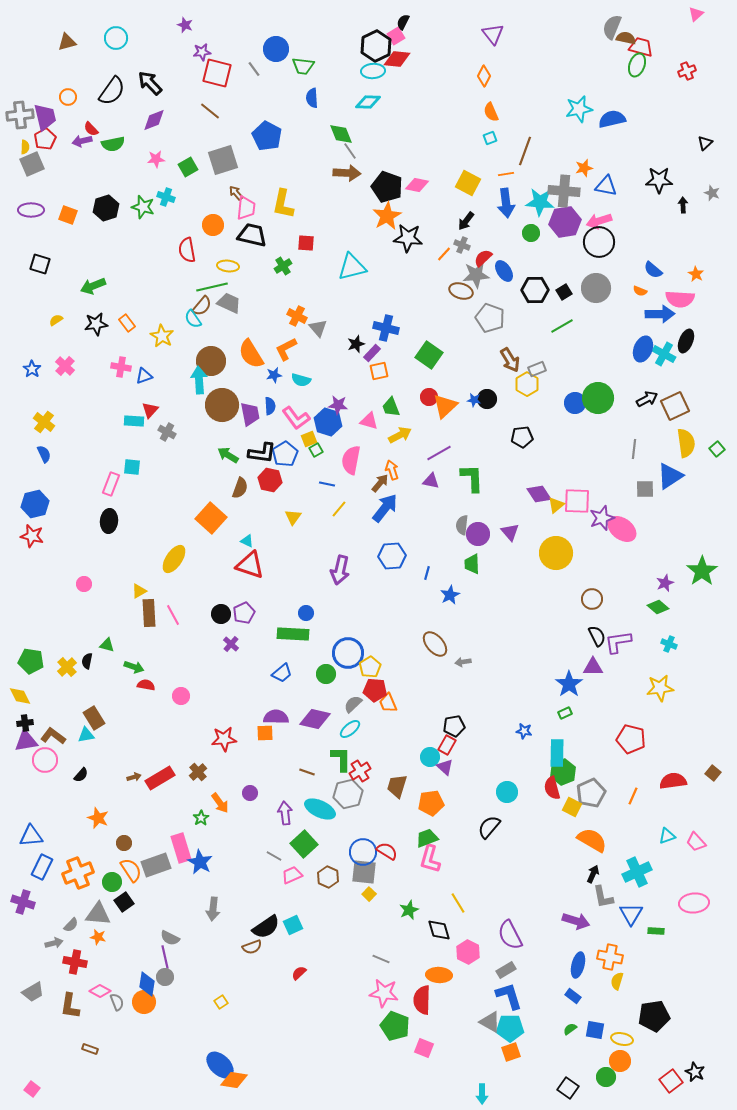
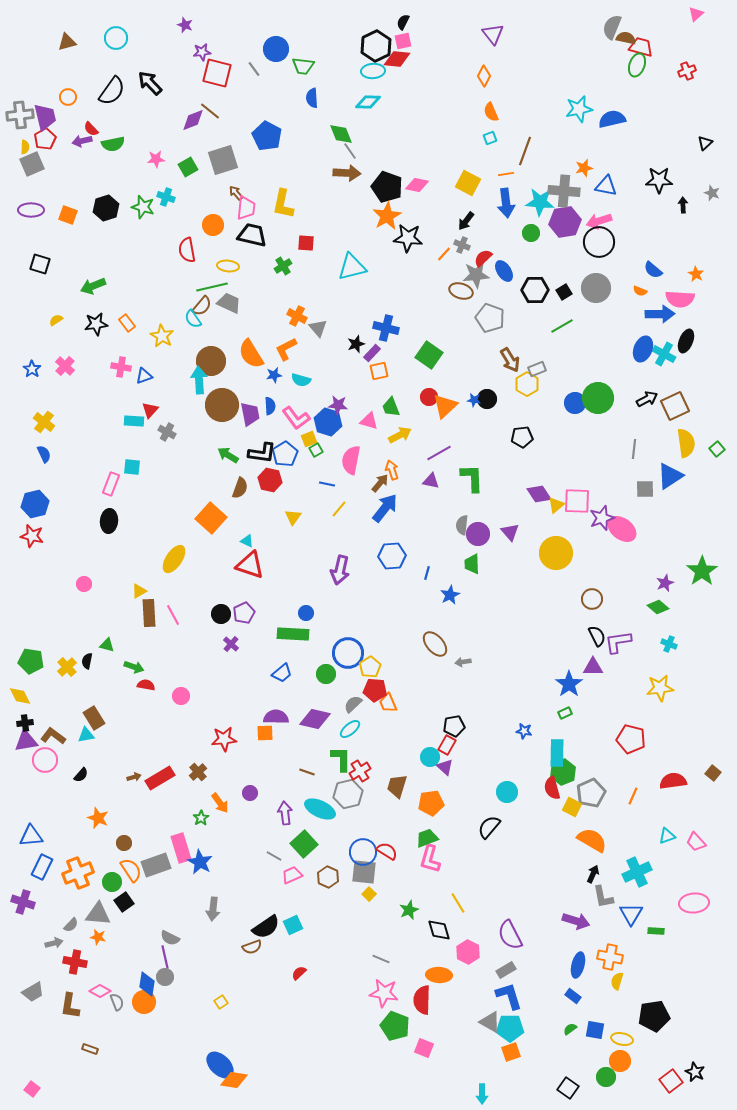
pink square at (396, 36): moved 7 px right, 5 px down; rotated 18 degrees clockwise
purple diamond at (154, 120): moved 39 px right
